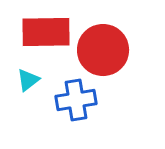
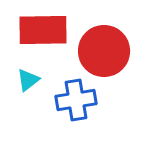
red rectangle: moved 3 px left, 2 px up
red circle: moved 1 px right, 1 px down
